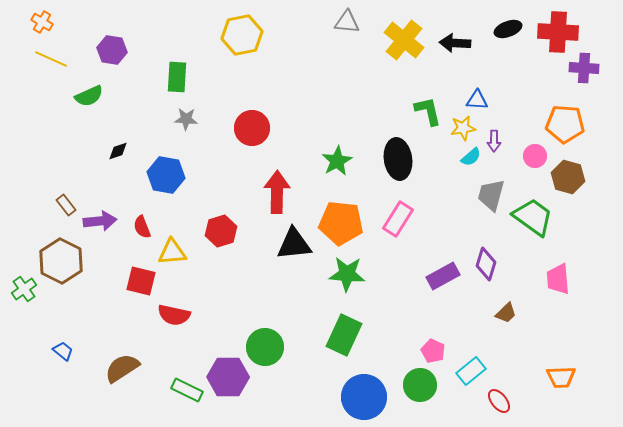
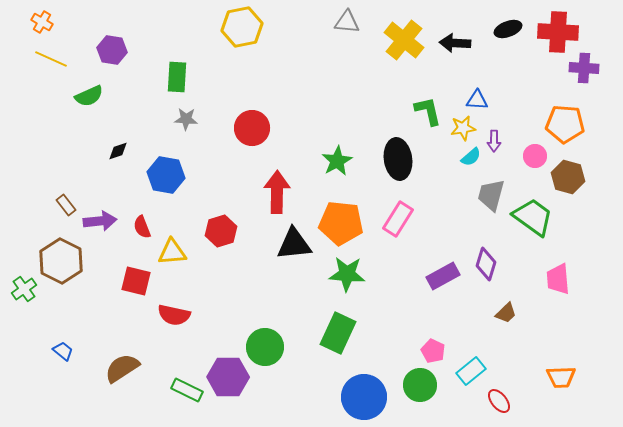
yellow hexagon at (242, 35): moved 8 px up
red square at (141, 281): moved 5 px left
green rectangle at (344, 335): moved 6 px left, 2 px up
